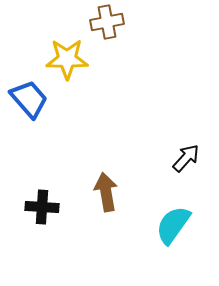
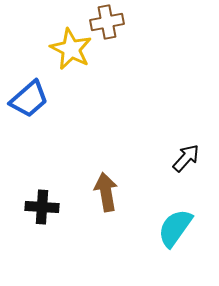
yellow star: moved 4 px right, 10 px up; rotated 27 degrees clockwise
blue trapezoid: rotated 90 degrees clockwise
cyan semicircle: moved 2 px right, 3 px down
